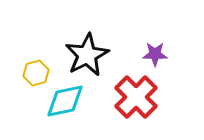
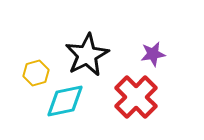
purple star: moved 2 px left; rotated 10 degrees counterclockwise
